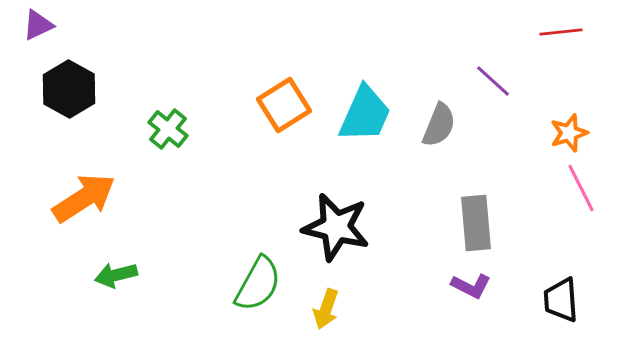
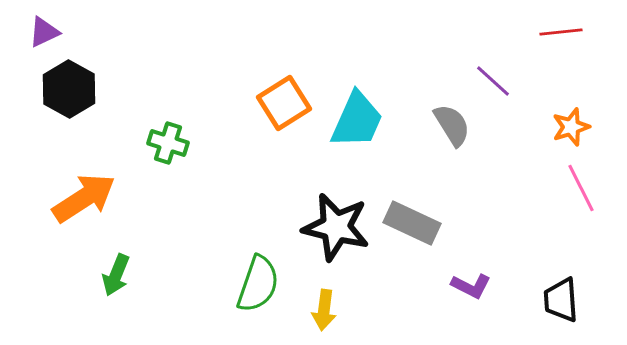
purple triangle: moved 6 px right, 7 px down
orange square: moved 2 px up
cyan trapezoid: moved 8 px left, 6 px down
gray semicircle: moved 13 px right; rotated 54 degrees counterclockwise
green cross: moved 14 px down; rotated 21 degrees counterclockwise
orange star: moved 2 px right, 6 px up
gray rectangle: moved 64 px left; rotated 60 degrees counterclockwise
green arrow: rotated 54 degrees counterclockwise
green semicircle: rotated 10 degrees counterclockwise
yellow arrow: moved 2 px left, 1 px down; rotated 12 degrees counterclockwise
